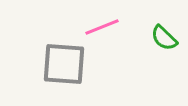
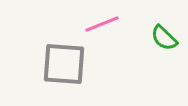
pink line: moved 3 px up
